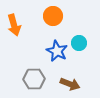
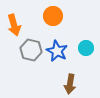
cyan circle: moved 7 px right, 5 px down
gray hexagon: moved 3 px left, 29 px up; rotated 15 degrees clockwise
brown arrow: rotated 78 degrees clockwise
